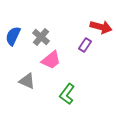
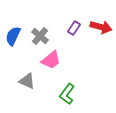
gray cross: moved 1 px left, 1 px up
purple rectangle: moved 11 px left, 17 px up
